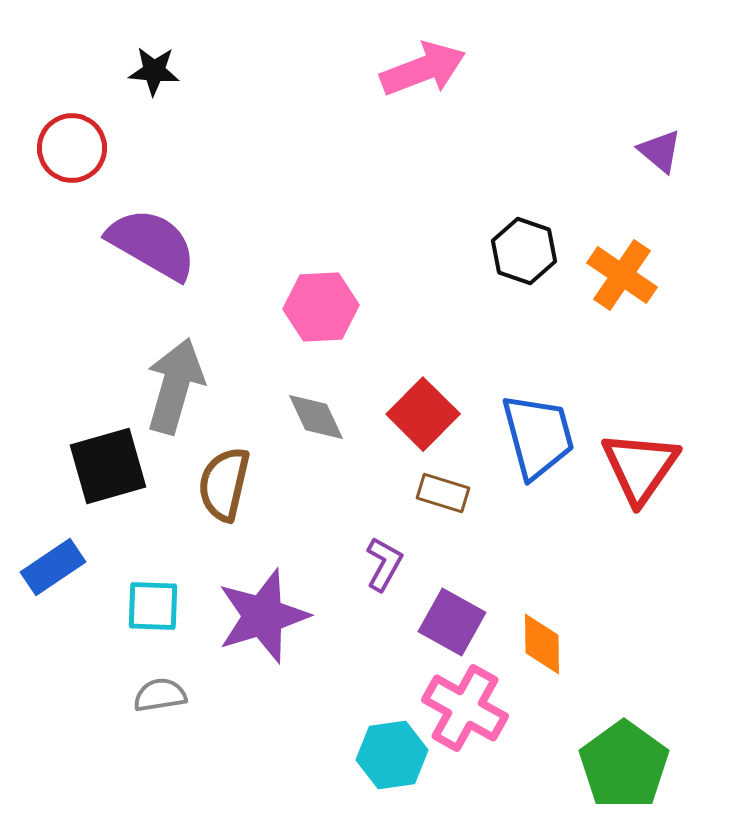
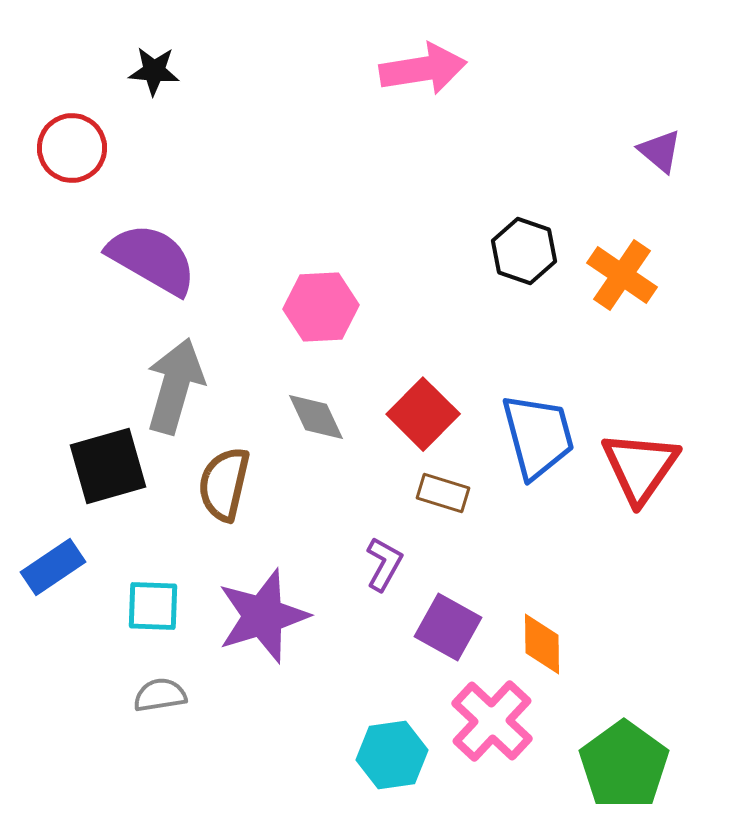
pink arrow: rotated 12 degrees clockwise
purple semicircle: moved 15 px down
purple square: moved 4 px left, 5 px down
pink cross: moved 27 px right, 13 px down; rotated 14 degrees clockwise
